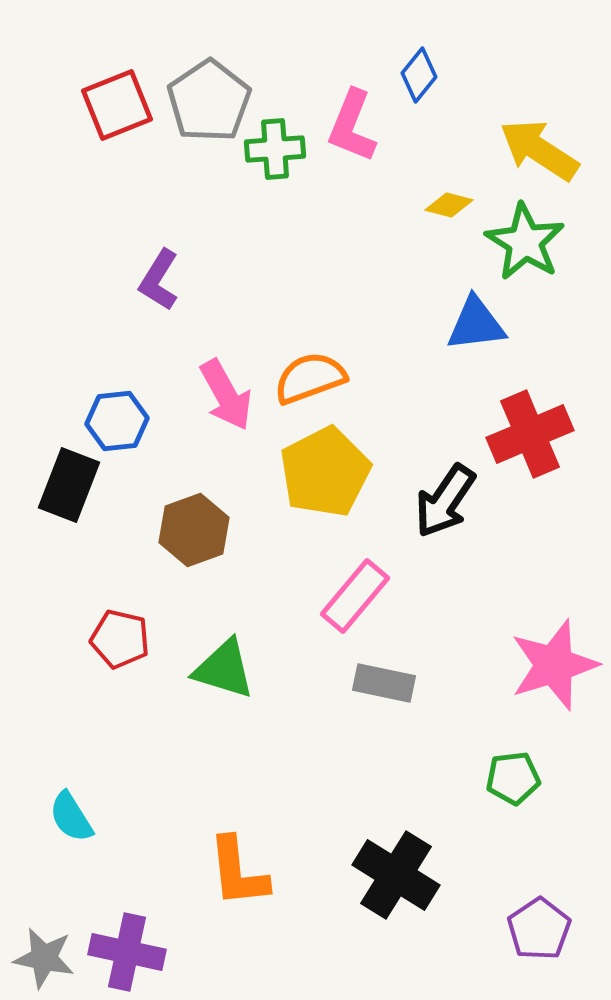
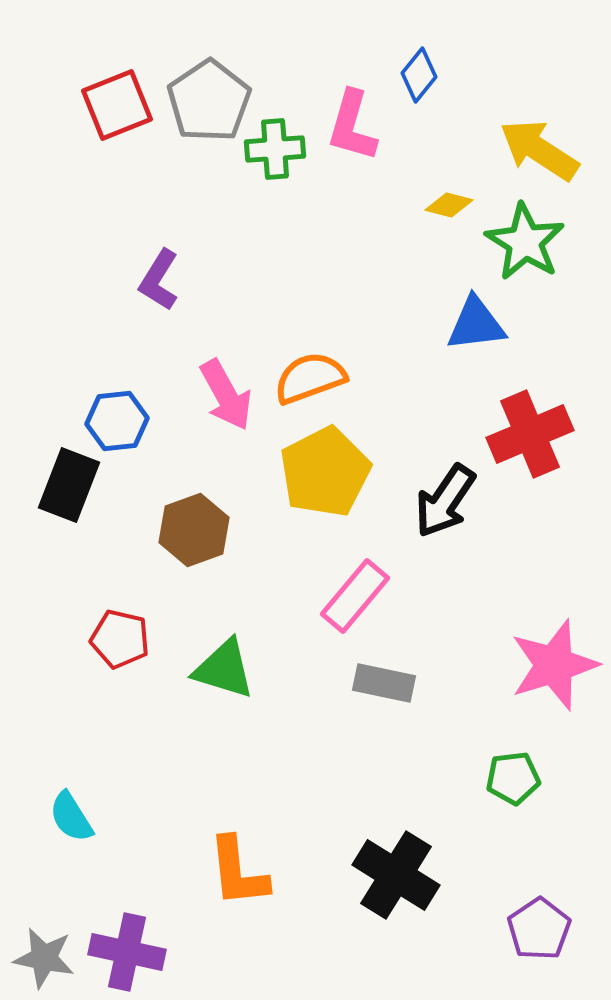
pink L-shape: rotated 6 degrees counterclockwise
